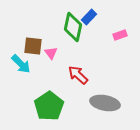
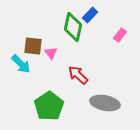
blue rectangle: moved 1 px right, 2 px up
pink rectangle: rotated 32 degrees counterclockwise
